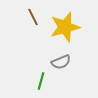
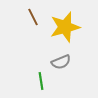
green line: rotated 24 degrees counterclockwise
